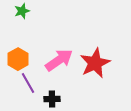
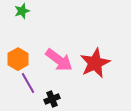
pink arrow: rotated 72 degrees clockwise
black cross: rotated 21 degrees counterclockwise
